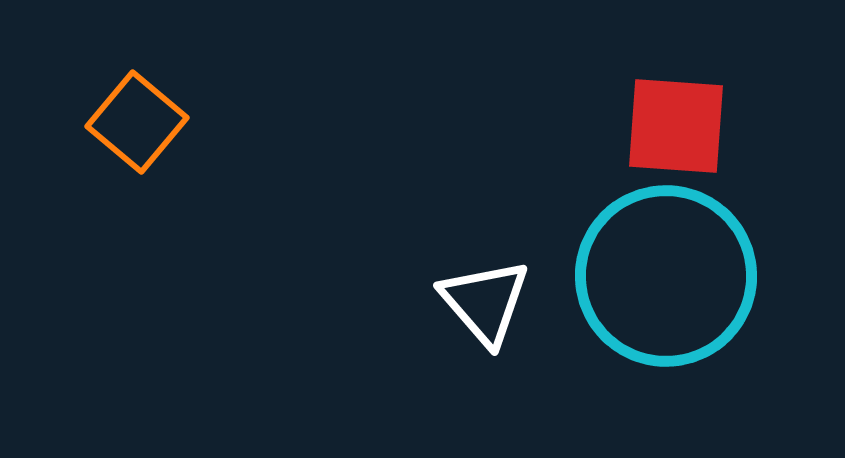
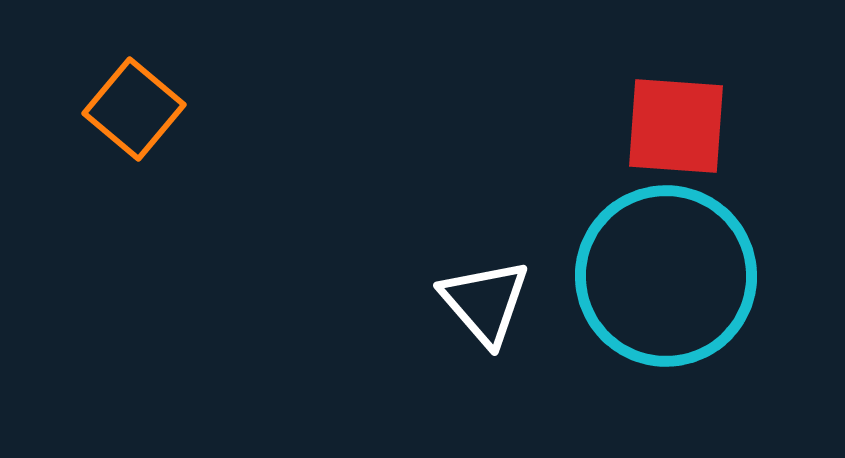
orange square: moved 3 px left, 13 px up
